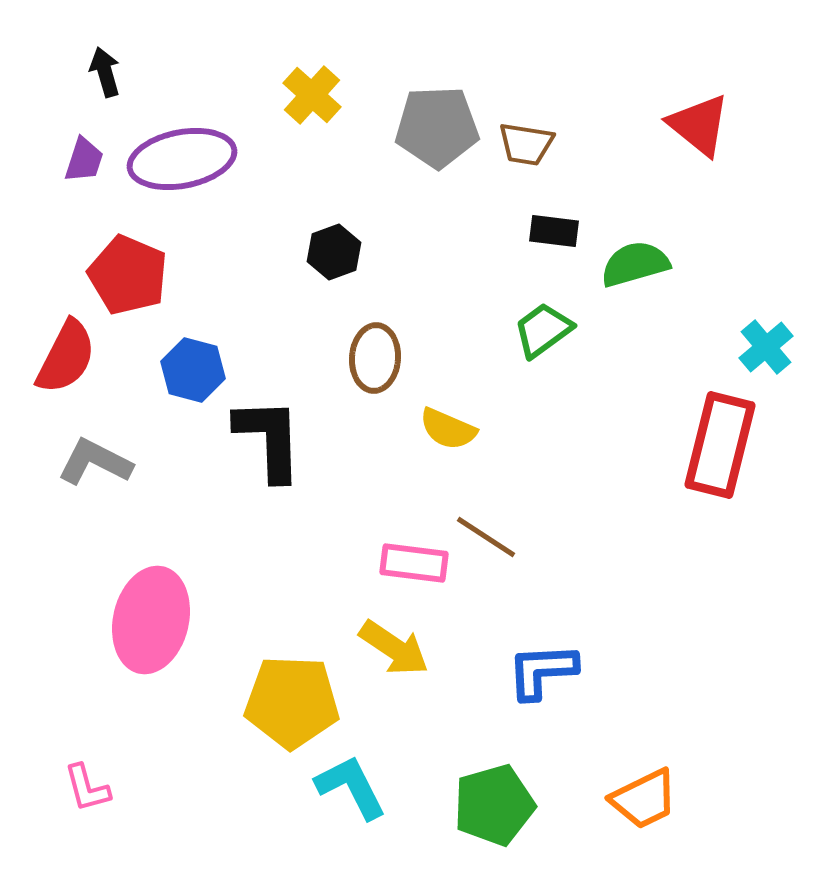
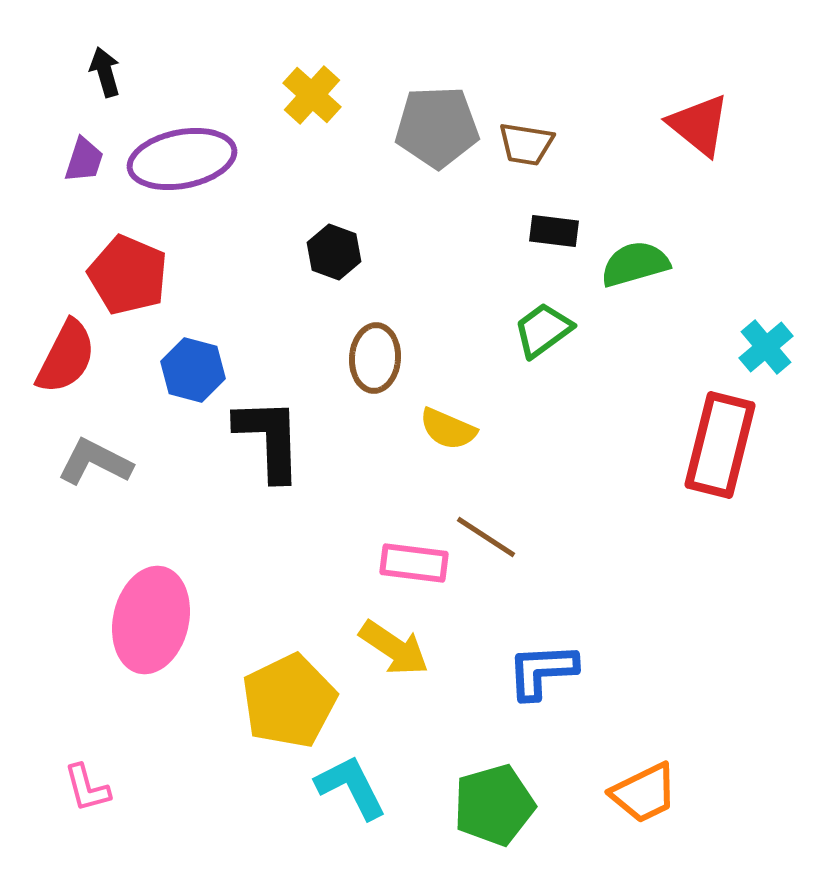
black hexagon: rotated 20 degrees counterclockwise
yellow pentagon: moved 3 px left, 1 px up; rotated 28 degrees counterclockwise
orange trapezoid: moved 6 px up
